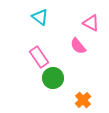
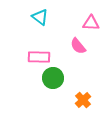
pink triangle: rotated 24 degrees counterclockwise
pink rectangle: rotated 55 degrees counterclockwise
